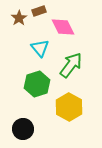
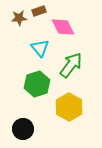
brown star: rotated 28 degrees clockwise
